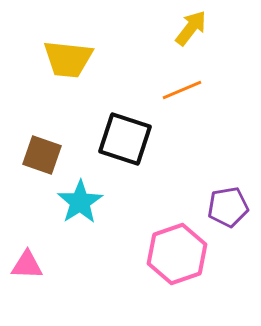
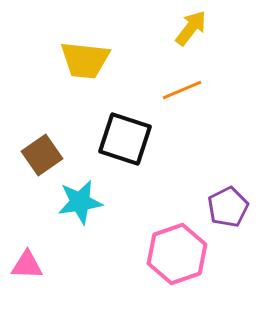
yellow trapezoid: moved 17 px right, 1 px down
brown square: rotated 36 degrees clockwise
cyan star: rotated 24 degrees clockwise
purple pentagon: rotated 18 degrees counterclockwise
